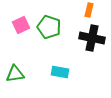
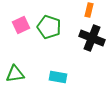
black cross: rotated 10 degrees clockwise
cyan rectangle: moved 2 px left, 5 px down
